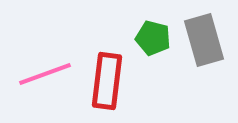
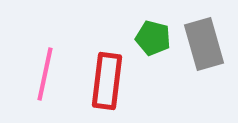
gray rectangle: moved 4 px down
pink line: rotated 58 degrees counterclockwise
